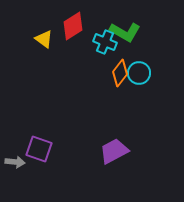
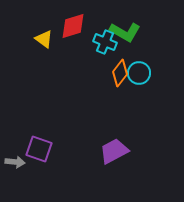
red diamond: rotated 16 degrees clockwise
